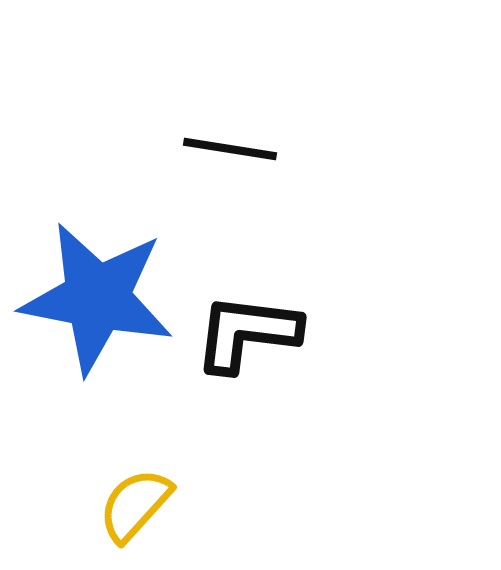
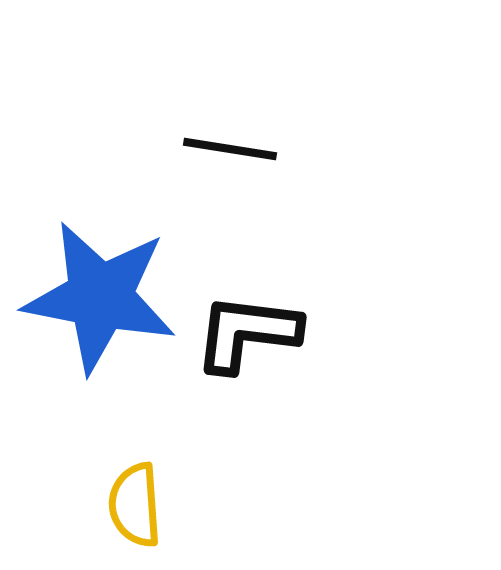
blue star: moved 3 px right, 1 px up
yellow semicircle: rotated 46 degrees counterclockwise
